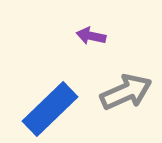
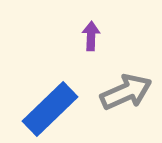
purple arrow: rotated 80 degrees clockwise
